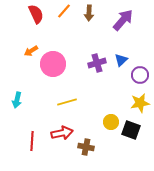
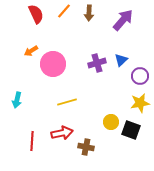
purple circle: moved 1 px down
